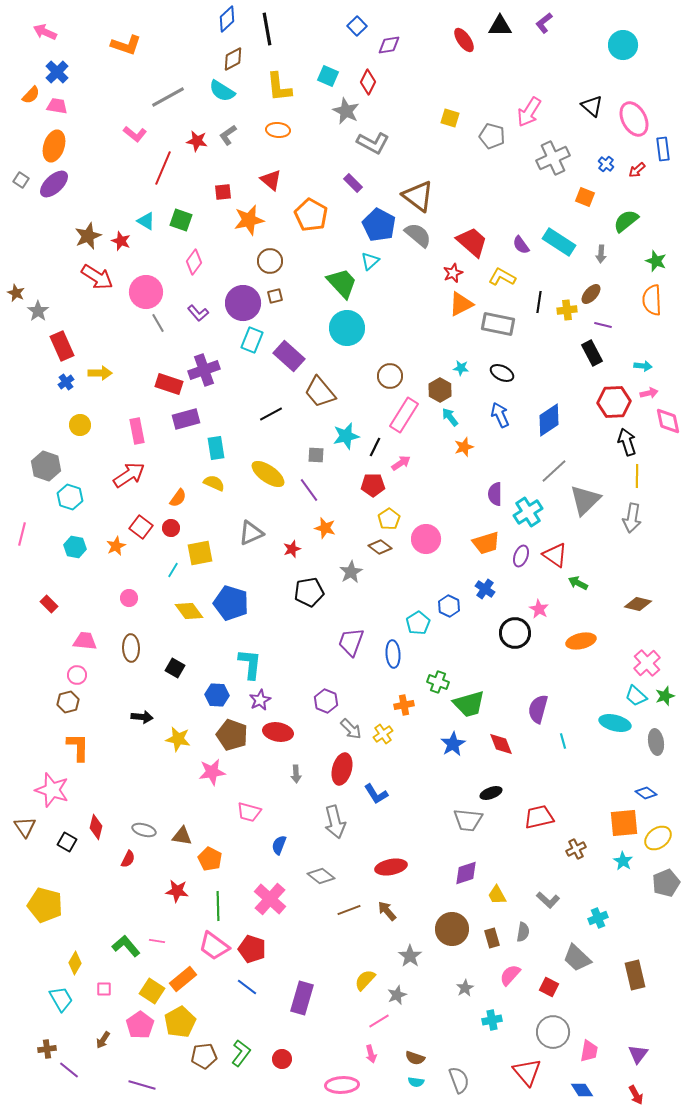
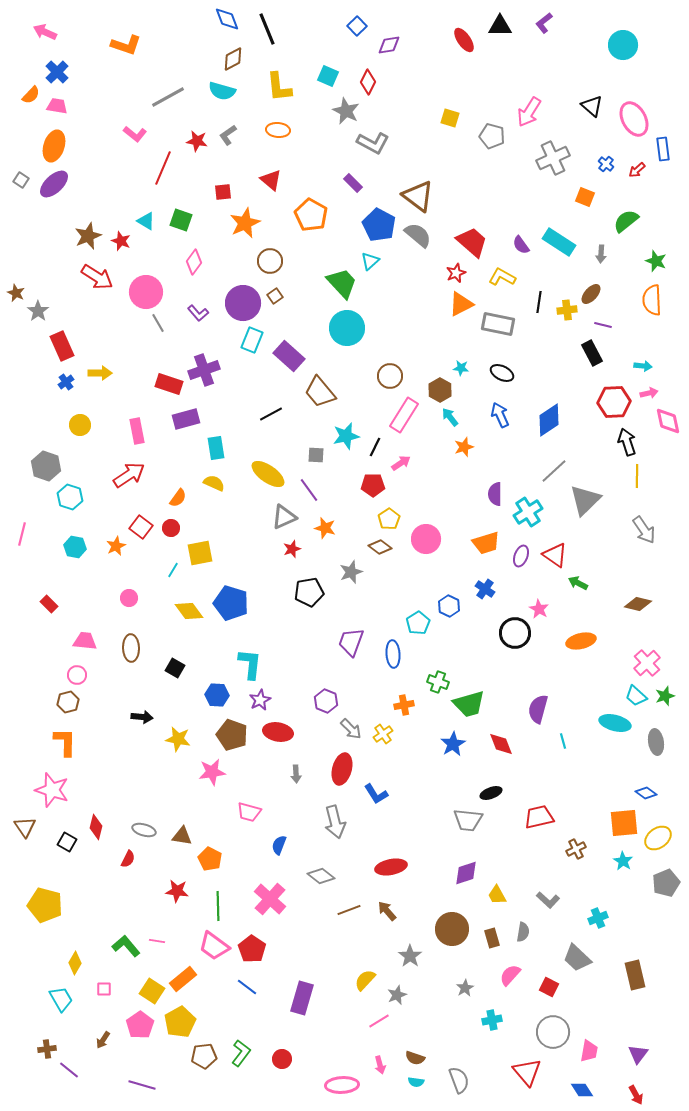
blue diamond at (227, 19): rotated 68 degrees counterclockwise
black line at (267, 29): rotated 12 degrees counterclockwise
cyan semicircle at (222, 91): rotated 16 degrees counterclockwise
orange star at (249, 220): moved 4 px left, 3 px down; rotated 12 degrees counterclockwise
red star at (453, 273): moved 3 px right
brown square at (275, 296): rotated 21 degrees counterclockwise
gray arrow at (632, 518): moved 12 px right, 12 px down; rotated 44 degrees counterclockwise
gray triangle at (251, 533): moved 33 px right, 16 px up
gray star at (351, 572): rotated 10 degrees clockwise
orange L-shape at (78, 747): moved 13 px left, 5 px up
red pentagon at (252, 949): rotated 16 degrees clockwise
pink arrow at (371, 1054): moved 9 px right, 11 px down
